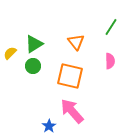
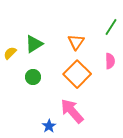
orange triangle: rotated 12 degrees clockwise
green circle: moved 11 px down
orange square: moved 7 px right, 2 px up; rotated 32 degrees clockwise
